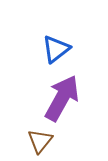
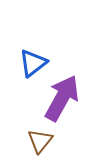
blue triangle: moved 23 px left, 14 px down
